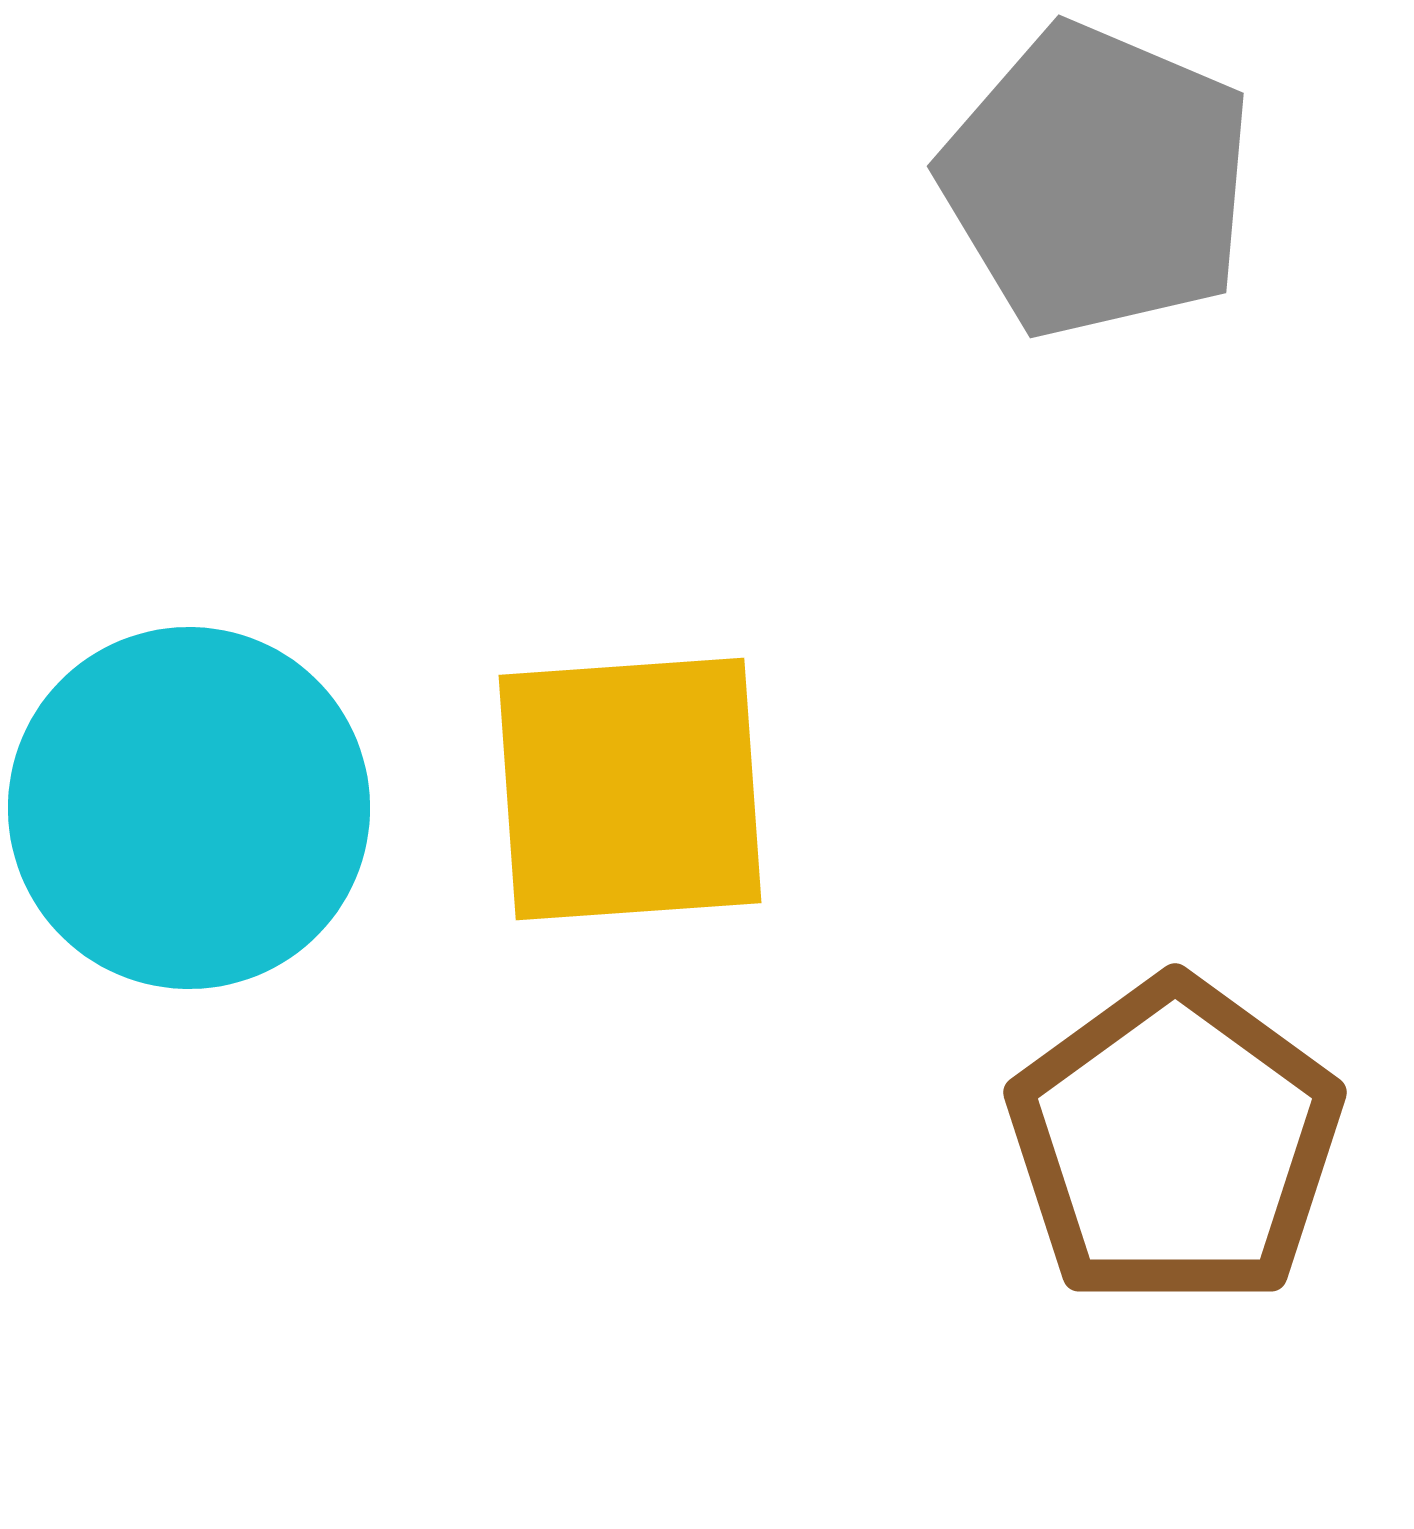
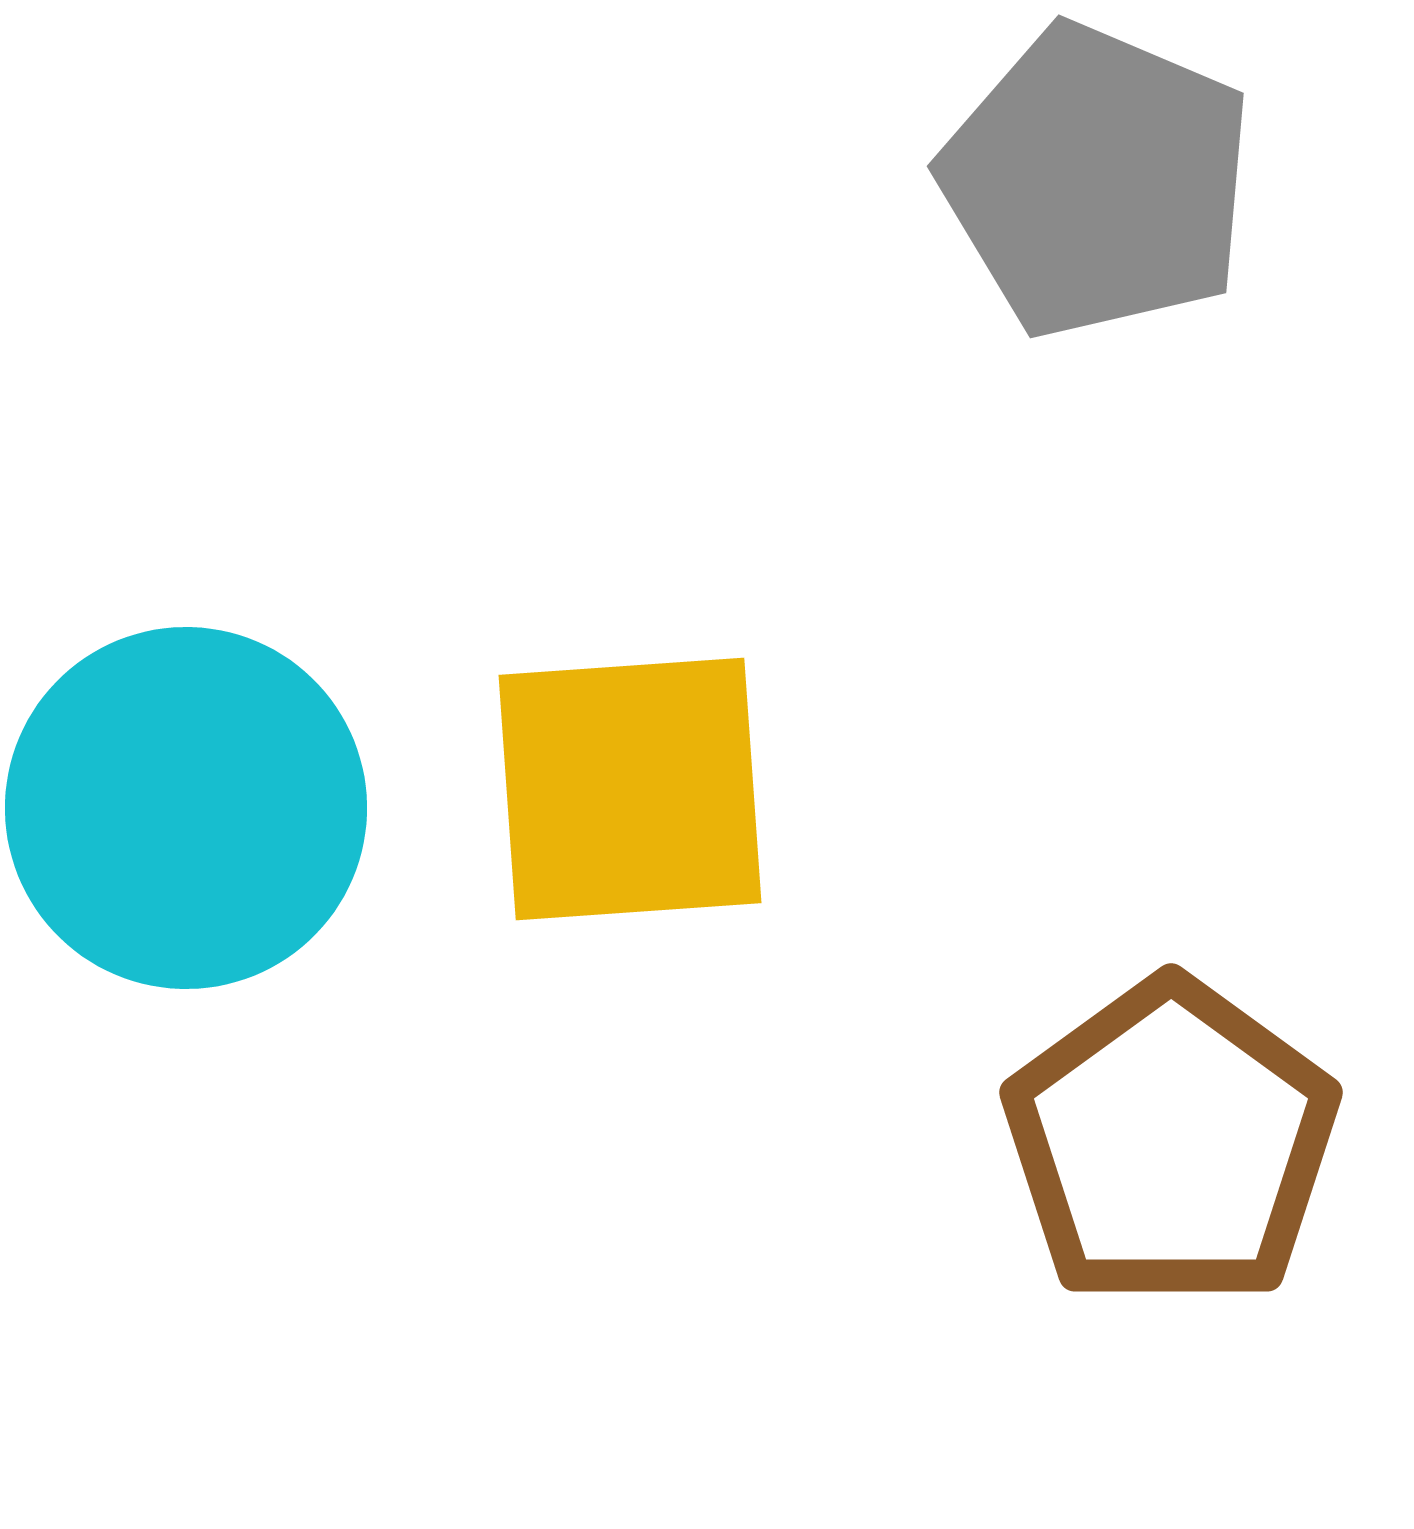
cyan circle: moved 3 px left
brown pentagon: moved 4 px left
